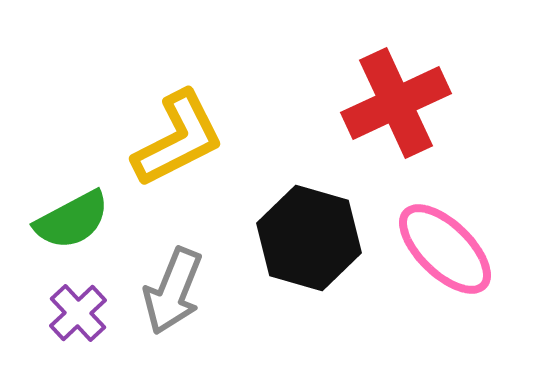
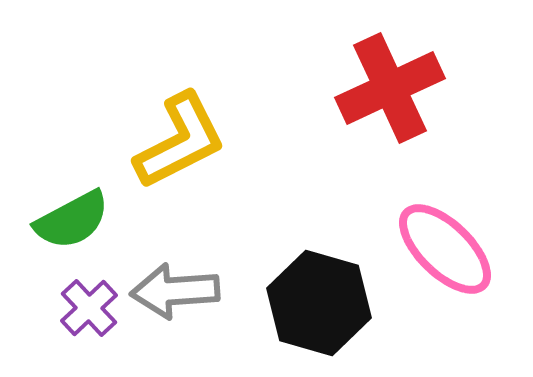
red cross: moved 6 px left, 15 px up
yellow L-shape: moved 2 px right, 2 px down
black hexagon: moved 10 px right, 65 px down
gray arrow: moved 2 px right; rotated 64 degrees clockwise
purple cross: moved 11 px right, 5 px up
